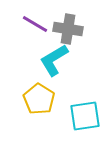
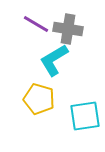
purple line: moved 1 px right
yellow pentagon: rotated 16 degrees counterclockwise
